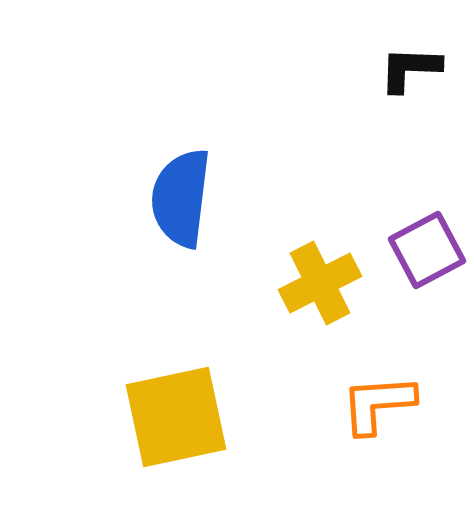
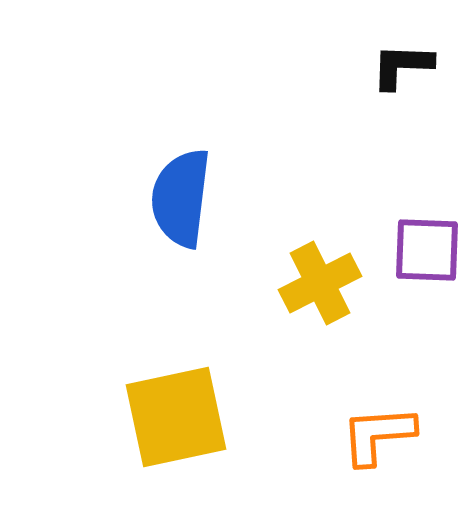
black L-shape: moved 8 px left, 3 px up
purple square: rotated 30 degrees clockwise
orange L-shape: moved 31 px down
